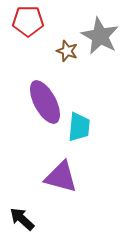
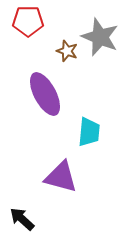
gray star: moved 1 px down; rotated 6 degrees counterclockwise
purple ellipse: moved 8 px up
cyan trapezoid: moved 10 px right, 5 px down
